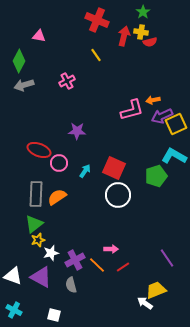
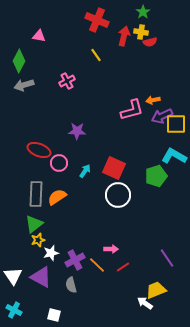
yellow square: rotated 25 degrees clockwise
white triangle: rotated 36 degrees clockwise
